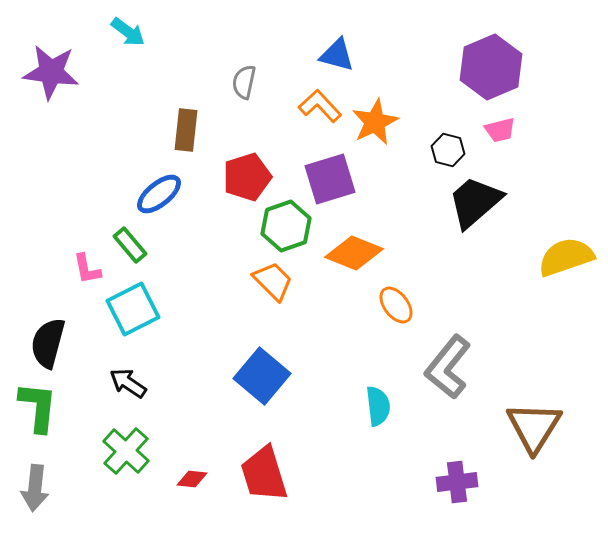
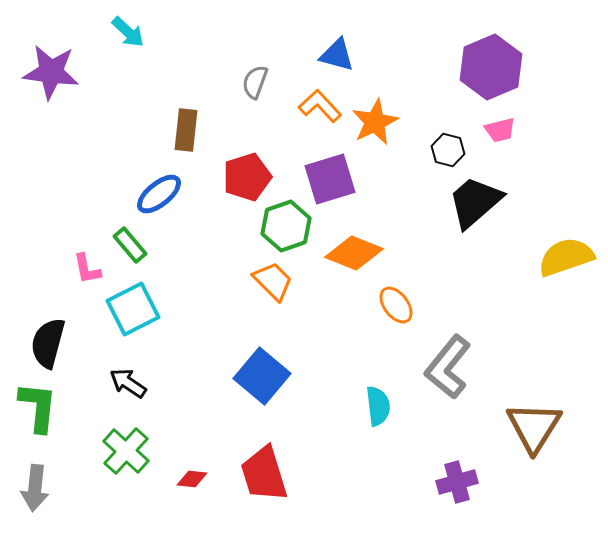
cyan arrow: rotated 6 degrees clockwise
gray semicircle: moved 11 px right; rotated 8 degrees clockwise
purple cross: rotated 9 degrees counterclockwise
